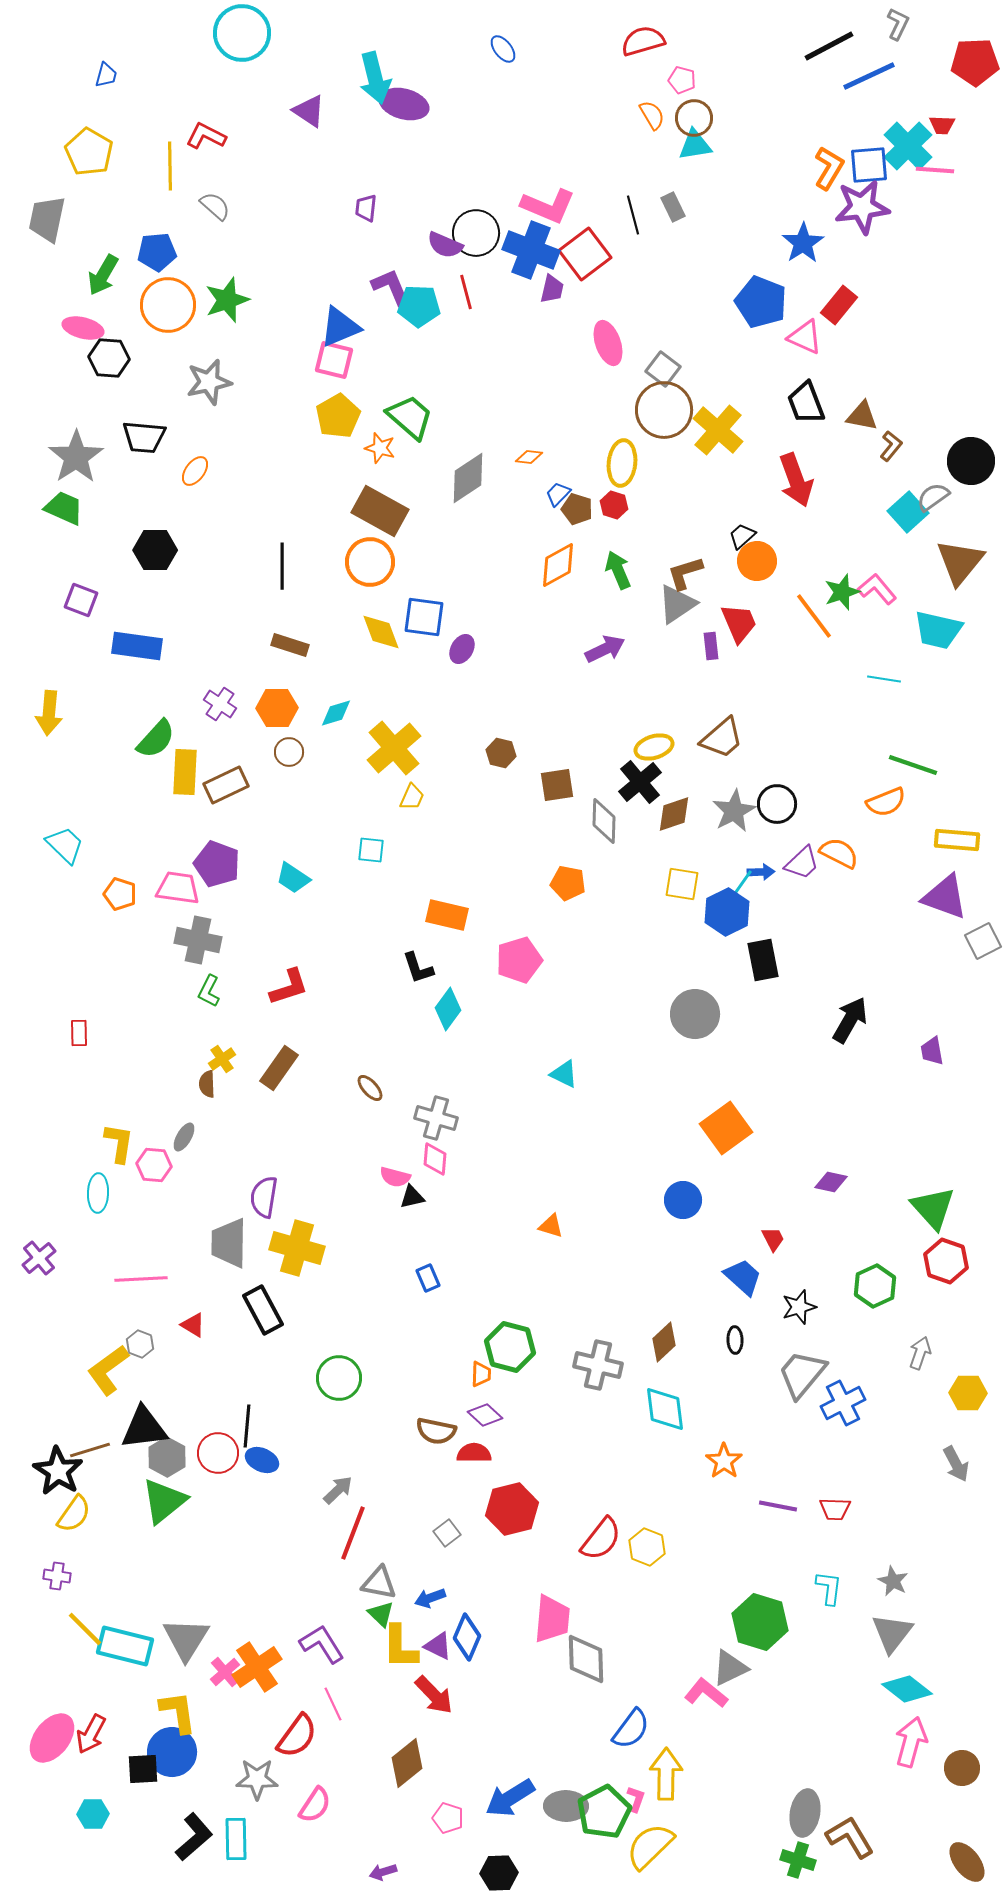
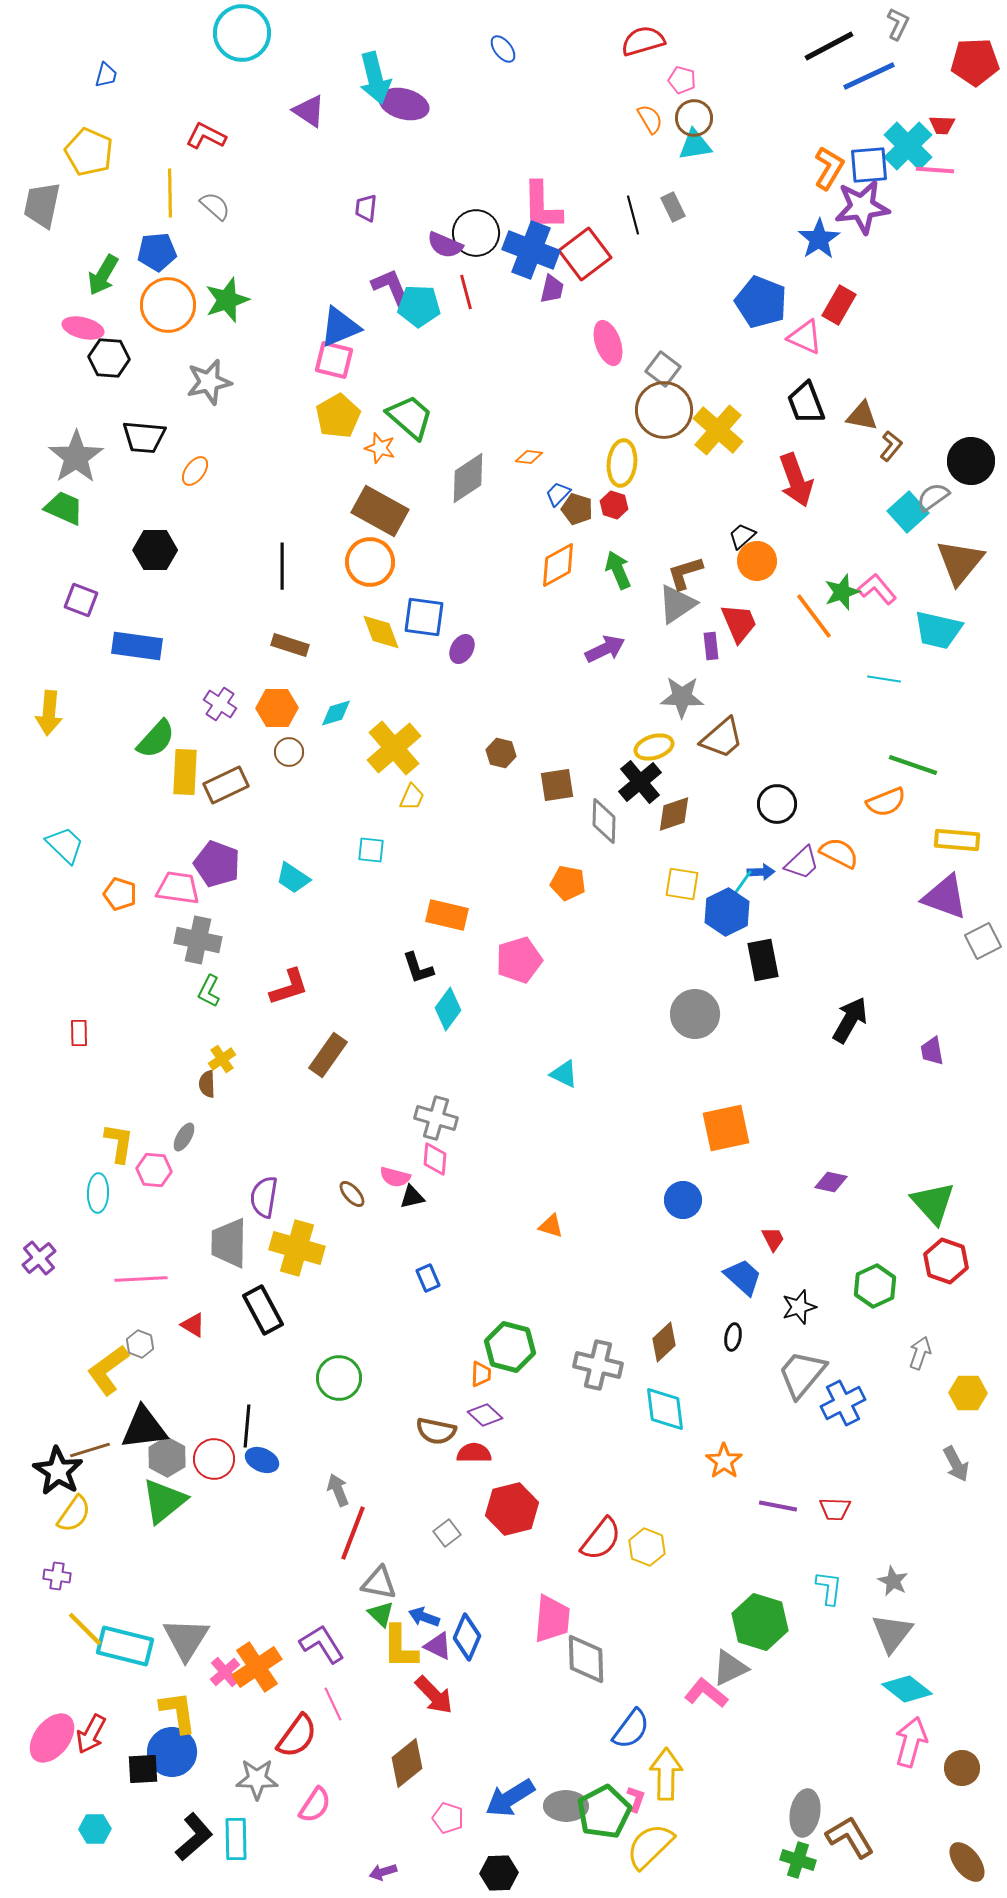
orange semicircle at (652, 115): moved 2 px left, 4 px down
yellow pentagon at (89, 152): rotated 6 degrees counterclockwise
yellow line at (170, 166): moved 27 px down
pink L-shape at (548, 206): moved 6 px left; rotated 66 degrees clockwise
gray trapezoid at (47, 219): moved 5 px left, 14 px up
blue star at (803, 243): moved 16 px right, 4 px up
red rectangle at (839, 305): rotated 9 degrees counterclockwise
gray star at (734, 811): moved 52 px left, 114 px up; rotated 30 degrees clockwise
brown rectangle at (279, 1068): moved 49 px right, 13 px up
brown ellipse at (370, 1088): moved 18 px left, 106 px down
orange square at (726, 1128): rotated 24 degrees clockwise
pink hexagon at (154, 1165): moved 5 px down
green triangle at (933, 1208): moved 5 px up
black ellipse at (735, 1340): moved 2 px left, 3 px up; rotated 12 degrees clockwise
red circle at (218, 1453): moved 4 px left, 6 px down
gray arrow at (338, 1490): rotated 68 degrees counterclockwise
blue arrow at (430, 1598): moved 6 px left, 19 px down; rotated 40 degrees clockwise
cyan hexagon at (93, 1814): moved 2 px right, 15 px down
